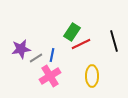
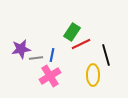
black line: moved 8 px left, 14 px down
gray line: rotated 24 degrees clockwise
yellow ellipse: moved 1 px right, 1 px up
